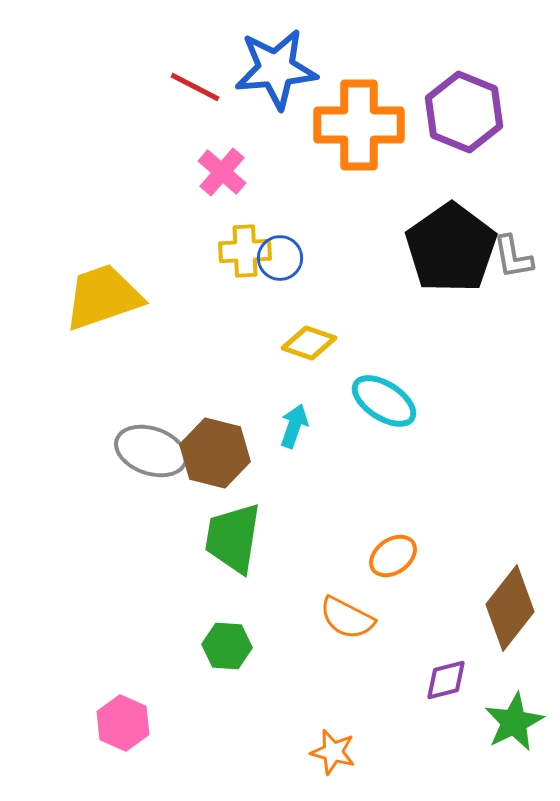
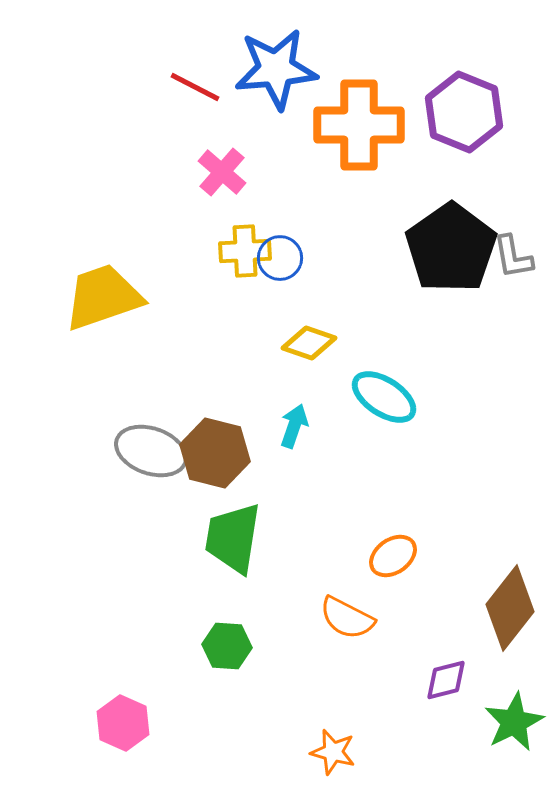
cyan ellipse: moved 4 px up
